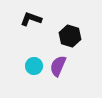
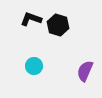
black hexagon: moved 12 px left, 11 px up
purple semicircle: moved 27 px right, 5 px down
